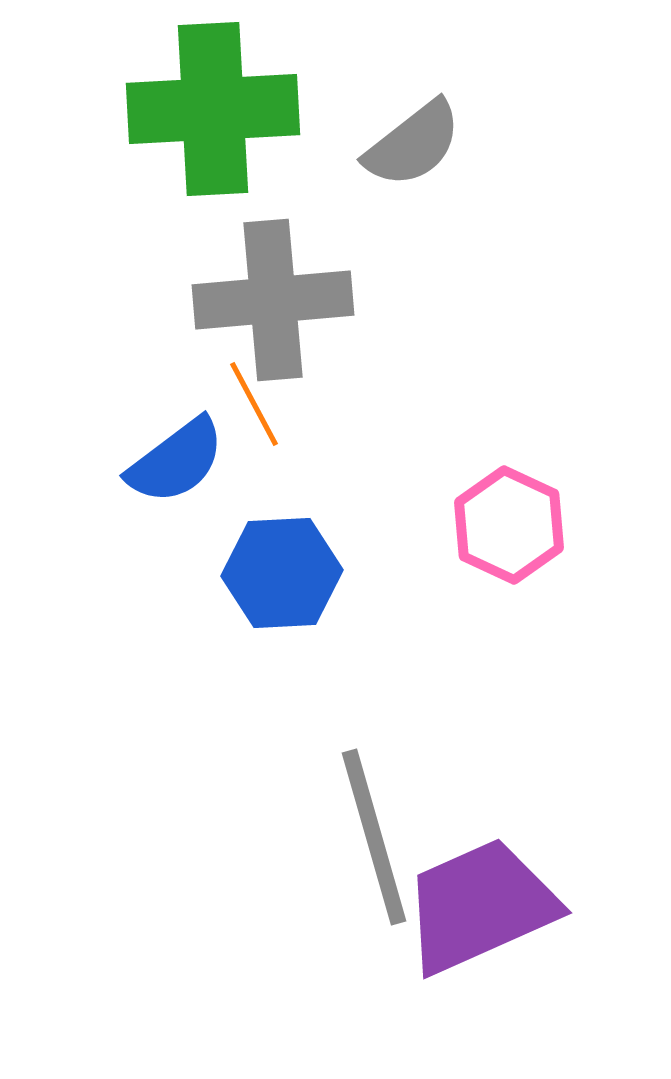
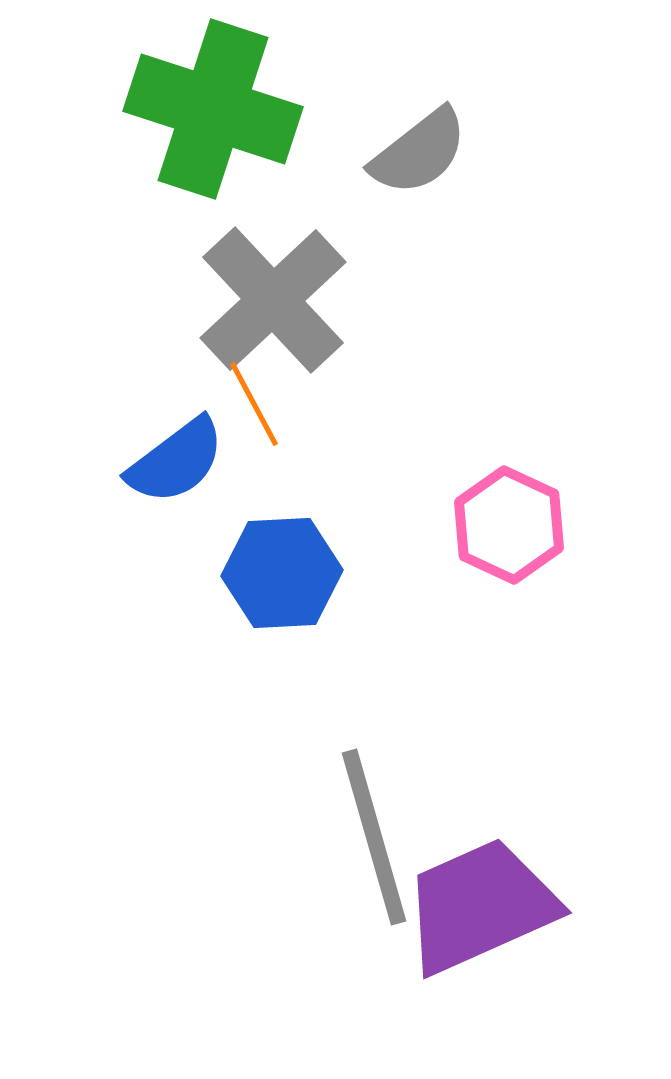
green cross: rotated 21 degrees clockwise
gray semicircle: moved 6 px right, 8 px down
gray cross: rotated 38 degrees counterclockwise
